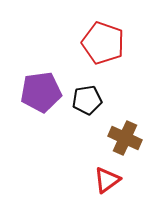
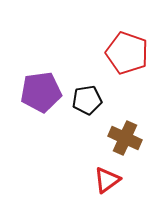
red pentagon: moved 24 px right, 10 px down
